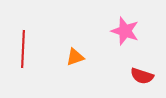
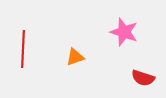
pink star: moved 1 px left, 1 px down
red semicircle: moved 1 px right, 2 px down
